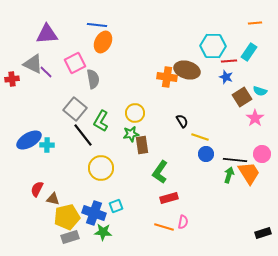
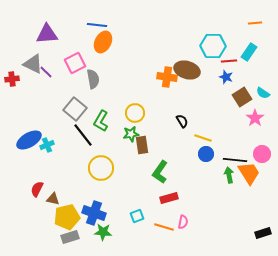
cyan semicircle at (260, 91): moved 3 px right, 2 px down; rotated 16 degrees clockwise
yellow line at (200, 137): moved 3 px right, 1 px down
cyan cross at (47, 145): rotated 24 degrees counterclockwise
green arrow at (229, 175): rotated 28 degrees counterclockwise
cyan square at (116, 206): moved 21 px right, 10 px down
